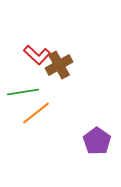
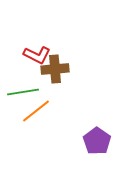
red L-shape: rotated 16 degrees counterclockwise
brown cross: moved 4 px left, 4 px down; rotated 24 degrees clockwise
orange line: moved 2 px up
